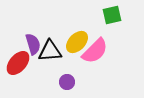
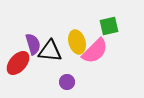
green square: moved 3 px left, 11 px down
yellow ellipse: rotated 60 degrees counterclockwise
black triangle: rotated 10 degrees clockwise
